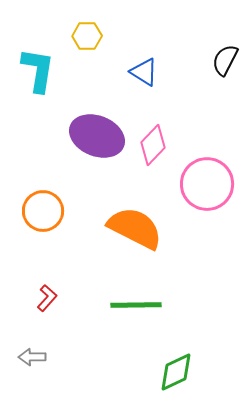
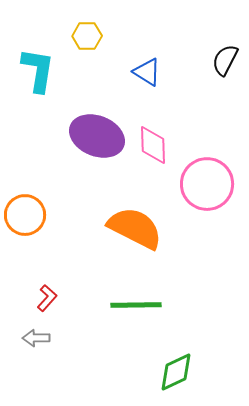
blue triangle: moved 3 px right
pink diamond: rotated 45 degrees counterclockwise
orange circle: moved 18 px left, 4 px down
gray arrow: moved 4 px right, 19 px up
